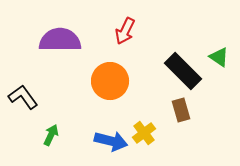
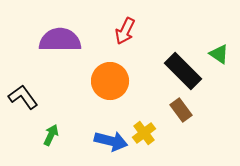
green triangle: moved 3 px up
brown rectangle: rotated 20 degrees counterclockwise
